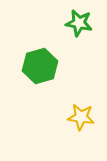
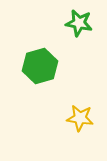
yellow star: moved 1 px left, 1 px down
